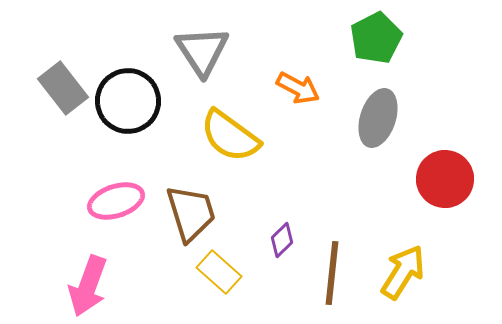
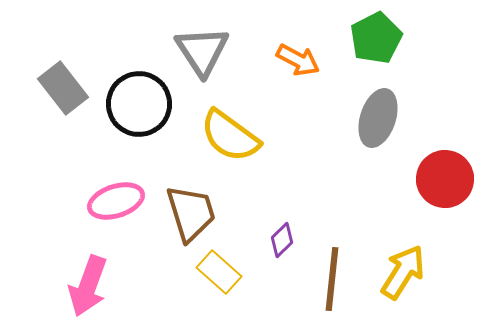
orange arrow: moved 28 px up
black circle: moved 11 px right, 3 px down
brown line: moved 6 px down
